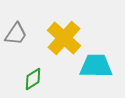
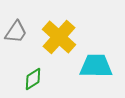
gray trapezoid: moved 2 px up
yellow cross: moved 5 px left, 1 px up
